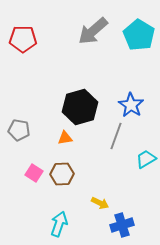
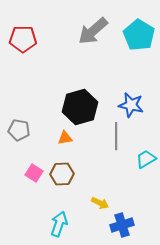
blue star: rotated 20 degrees counterclockwise
gray line: rotated 20 degrees counterclockwise
